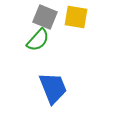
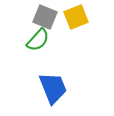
yellow square: rotated 30 degrees counterclockwise
